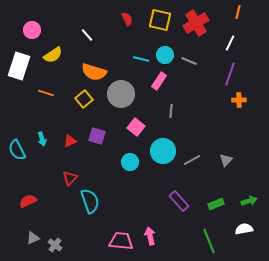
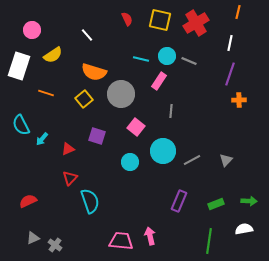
white line at (230, 43): rotated 14 degrees counterclockwise
cyan circle at (165, 55): moved 2 px right, 1 px down
cyan arrow at (42, 139): rotated 56 degrees clockwise
red triangle at (70, 141): moved 2 px left, 8 px down
cyan semicircle at (17, 150): moved 4 px right, 25 px up
purple rectangle at (179, 201): rotated 65 degrees clockwise
green arrow at (249, 201): rotated 21 degrees clockwise
green line at (209, 241): rotated 30 degrees clockwise
